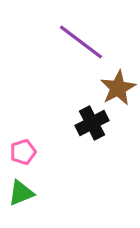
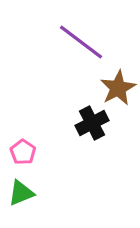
pink pentagon: rotated 20 degrees counterclockwise
